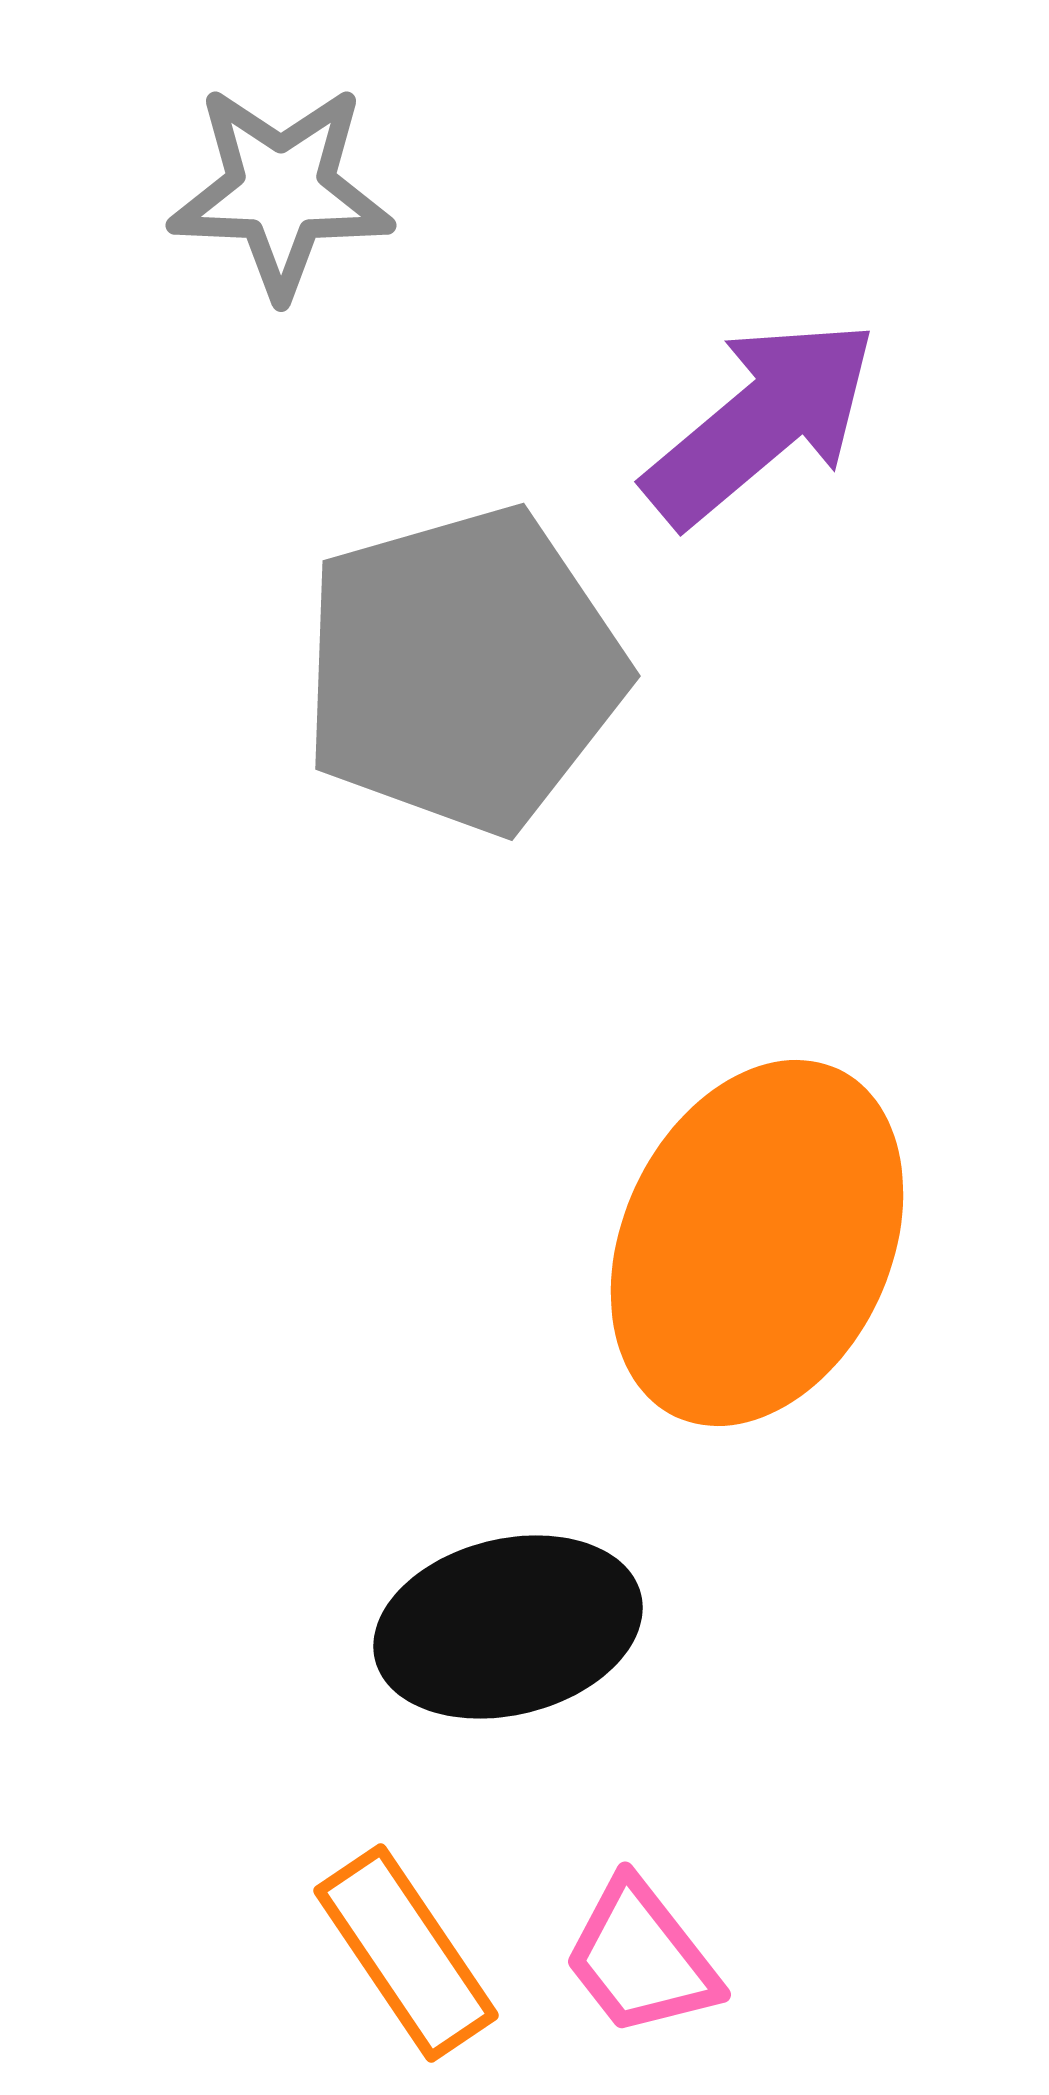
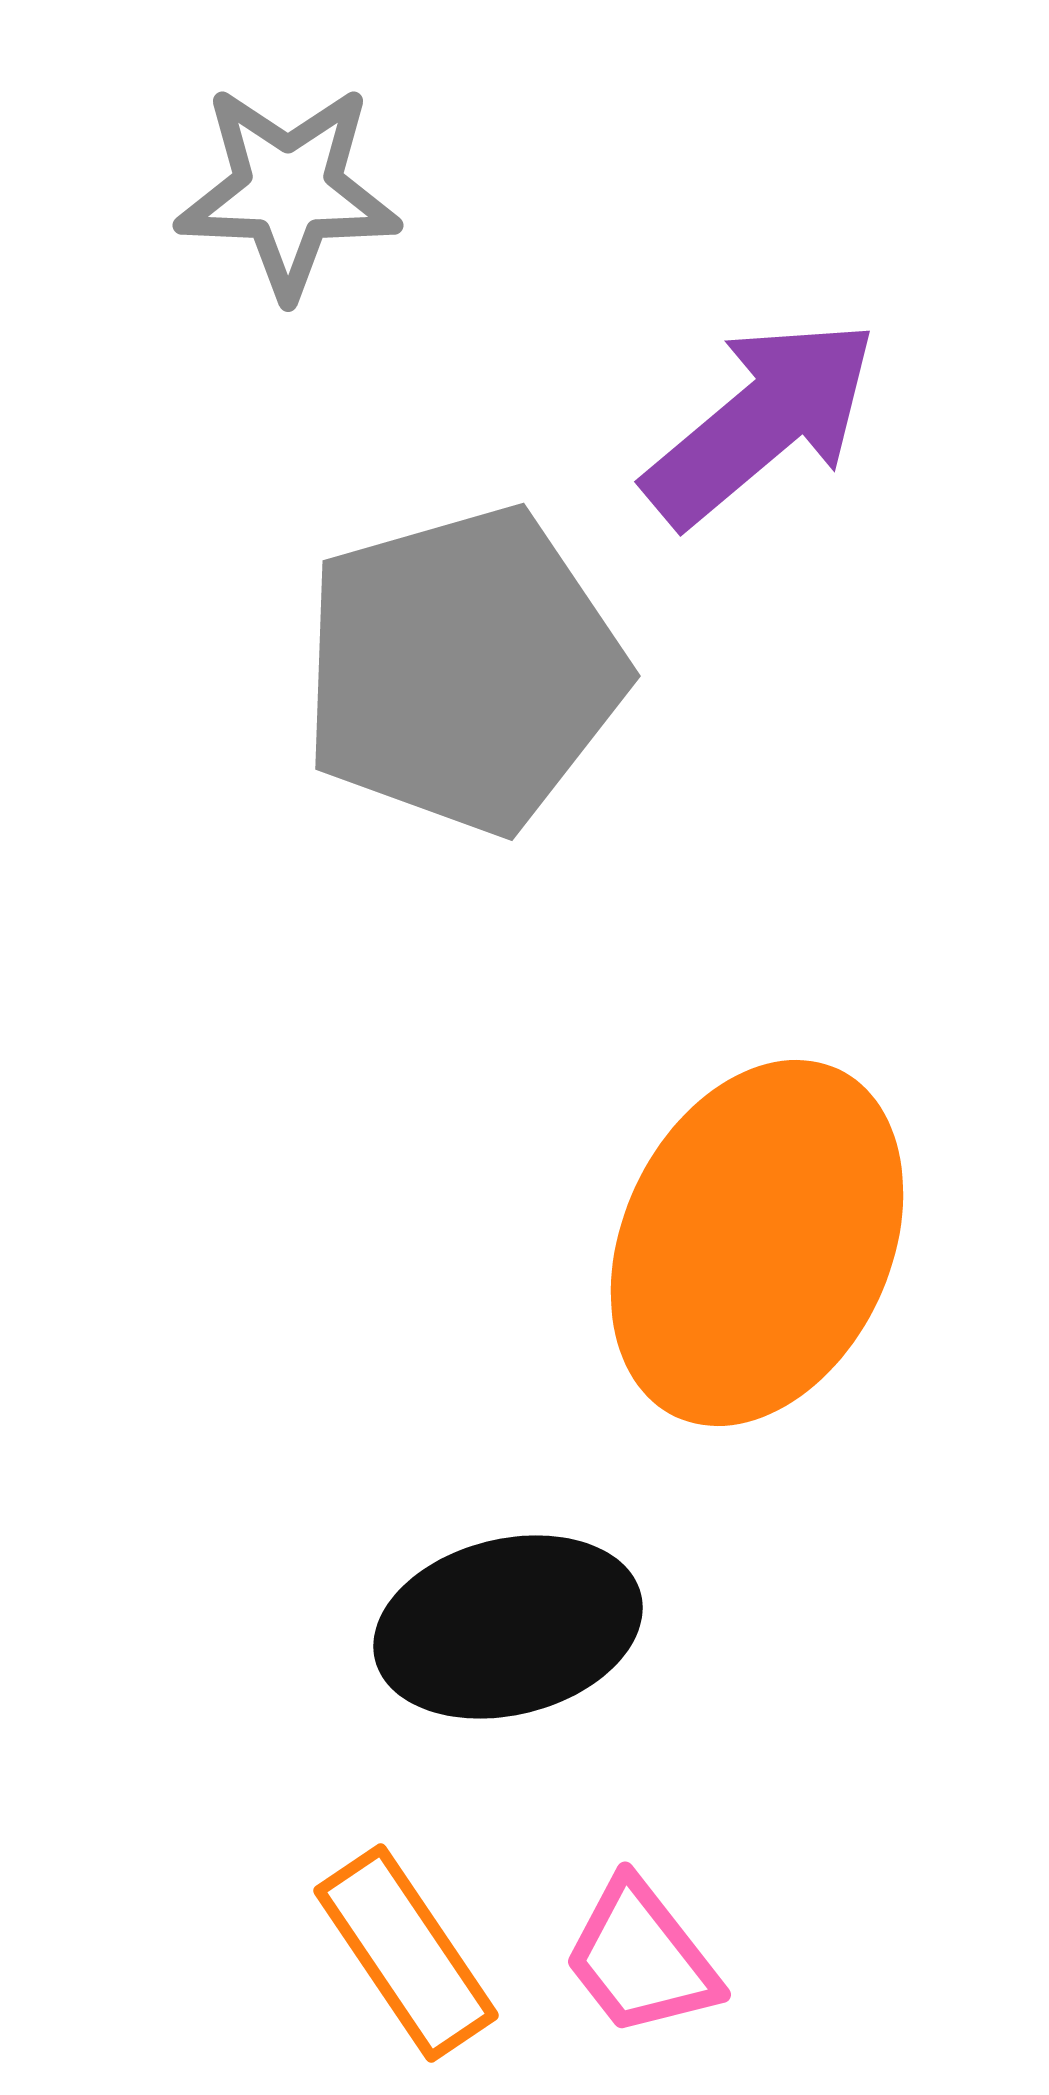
gray star: moved 7 px right
